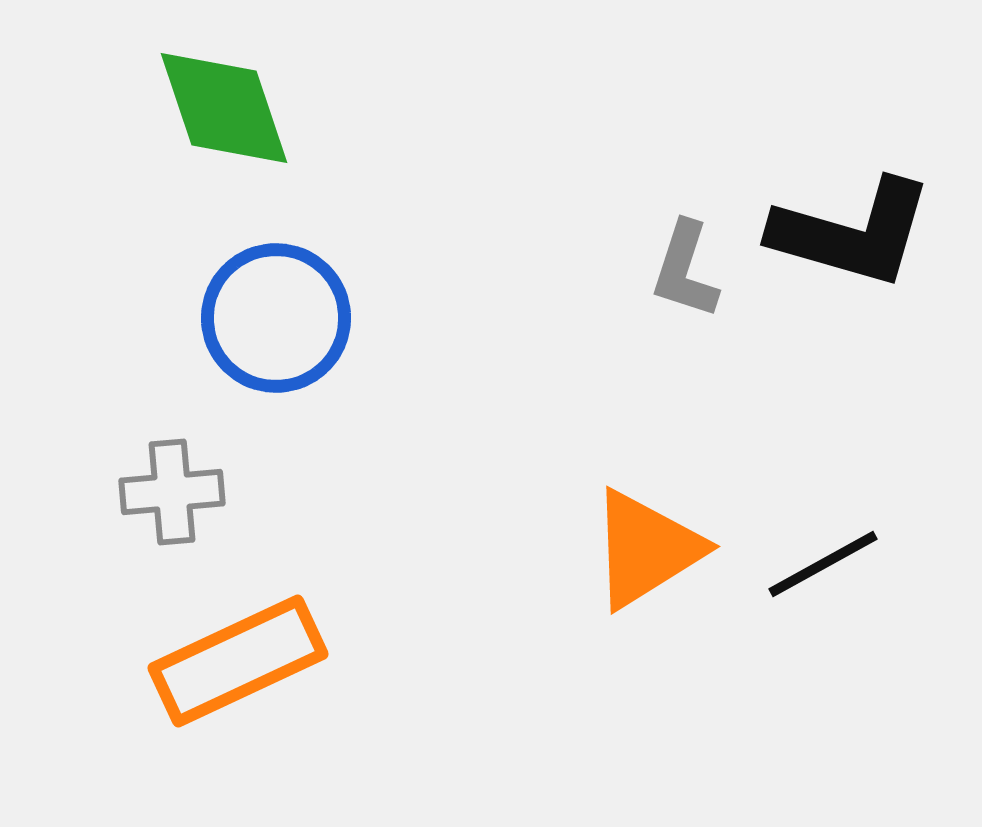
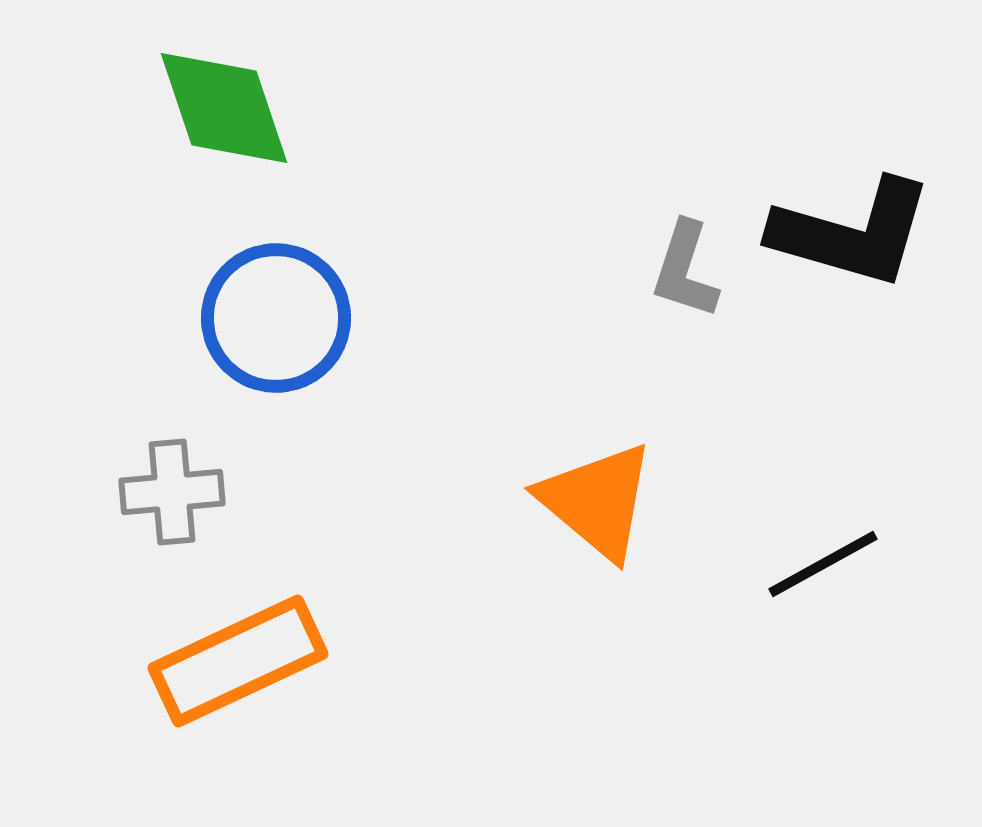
orange triangle: moved 49 px left, 48 px up; rotated 48 degrees counterclockwise
